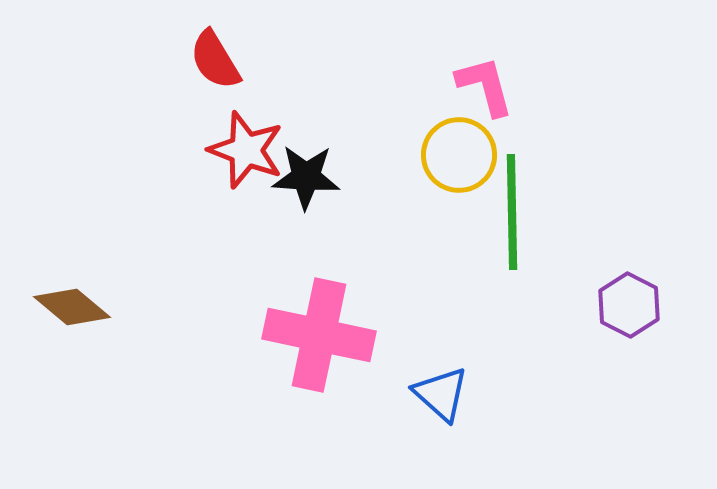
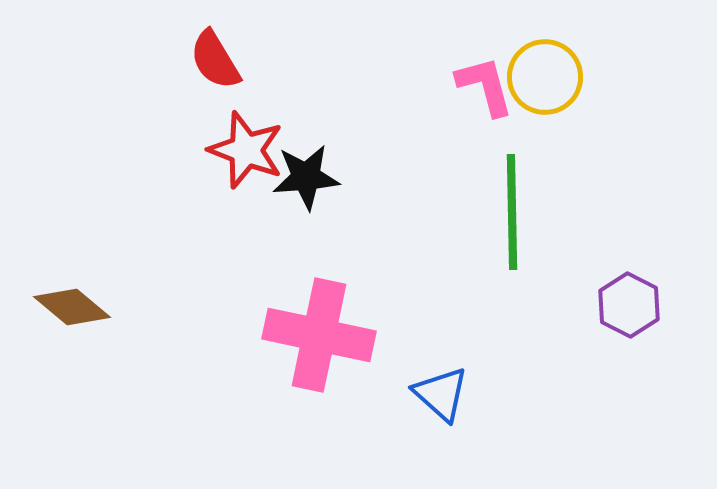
yellow circle: moved 86 px right, 78 px up
black star: rotated 8 degrees counterclockwise
